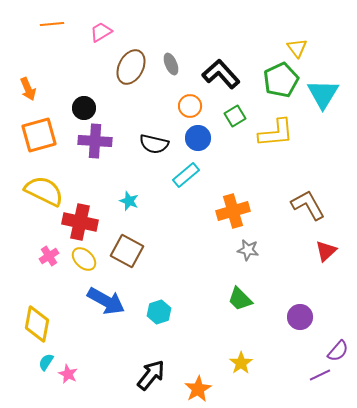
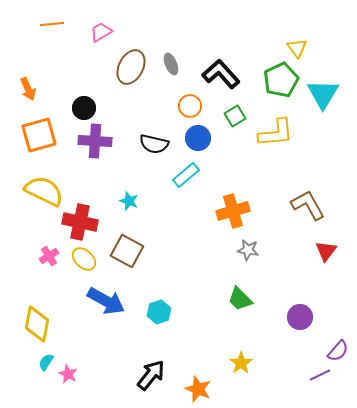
red triangle: rotated 10 degrees counterclockwise
orange star: rotated 20 degrees counterclockwise
